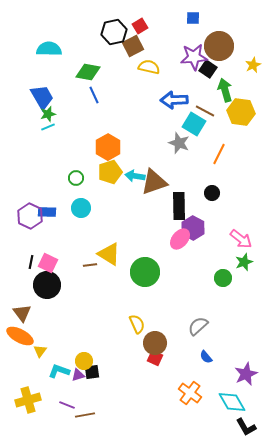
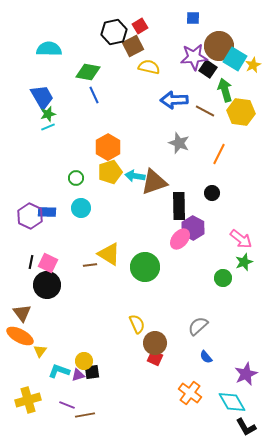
cyan square at (194, 124): moved 41 px right, 65 px up
green circle at (145, 272): moved 5 px up
